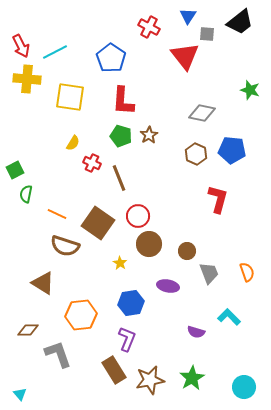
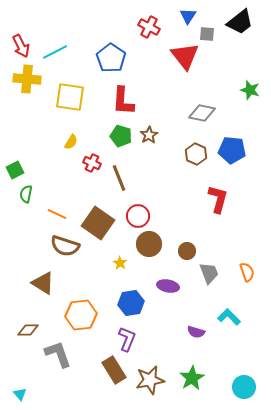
yellow semicircle at (73, 143): moved 2 px left, 1 px up
